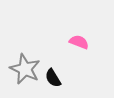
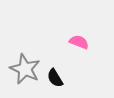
black semicircle: moved 2 px right
